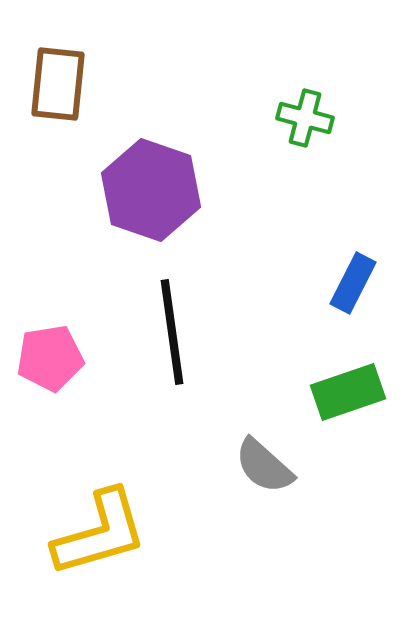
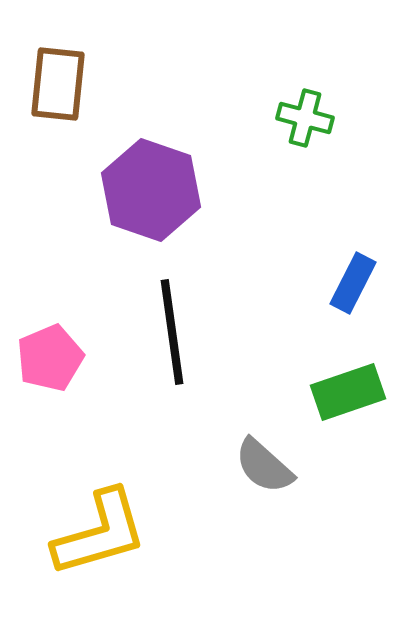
pink pentagon: rotated 14 degrees counterclockwise
